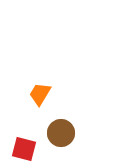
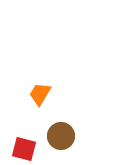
brown circle: moved 3 px down
